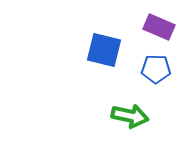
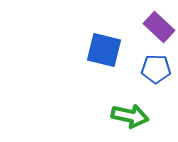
purple rectangle: rotated 20 degrees clockwise
